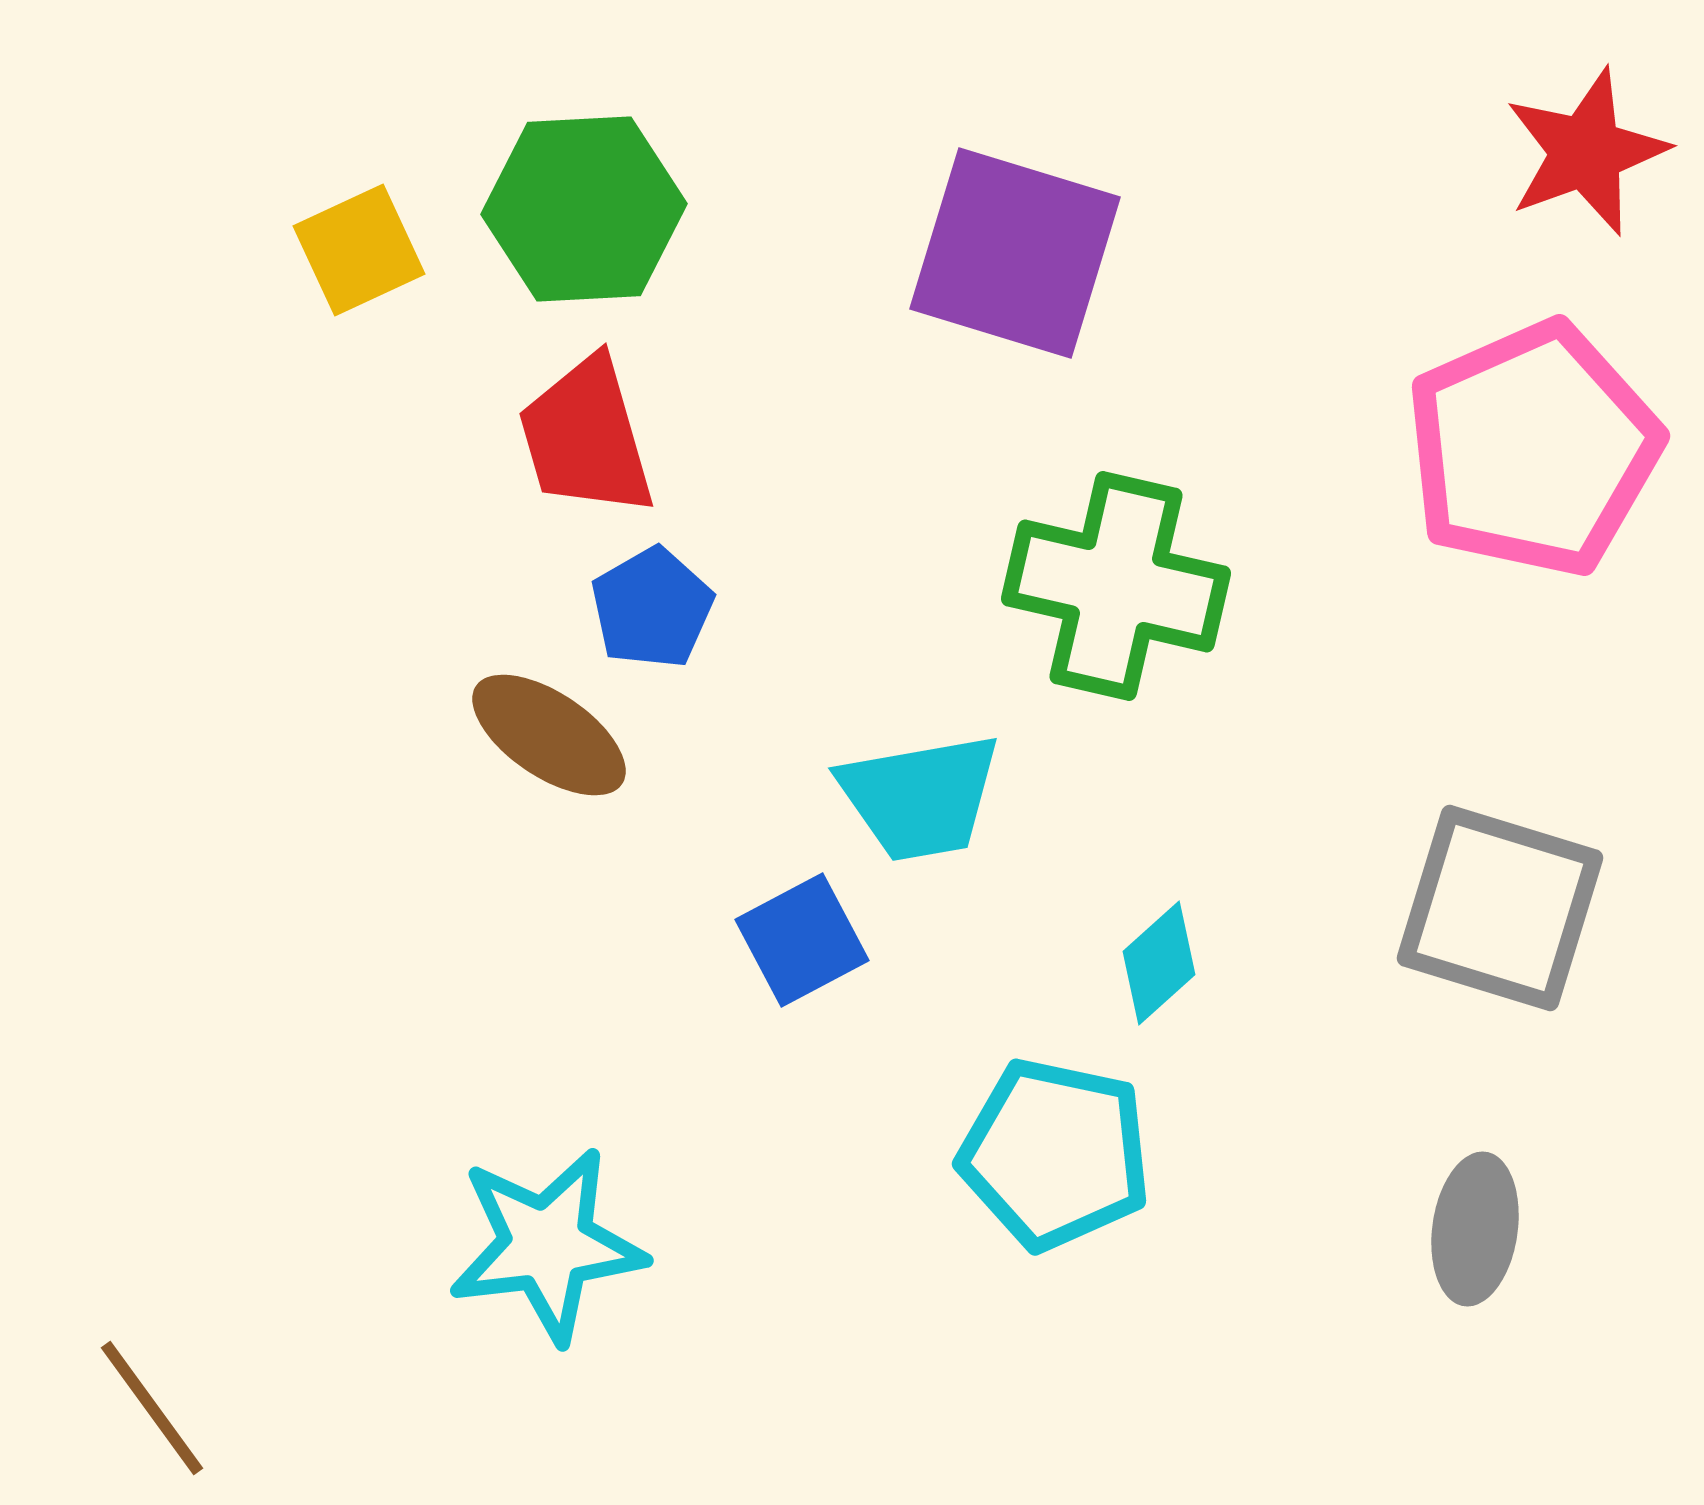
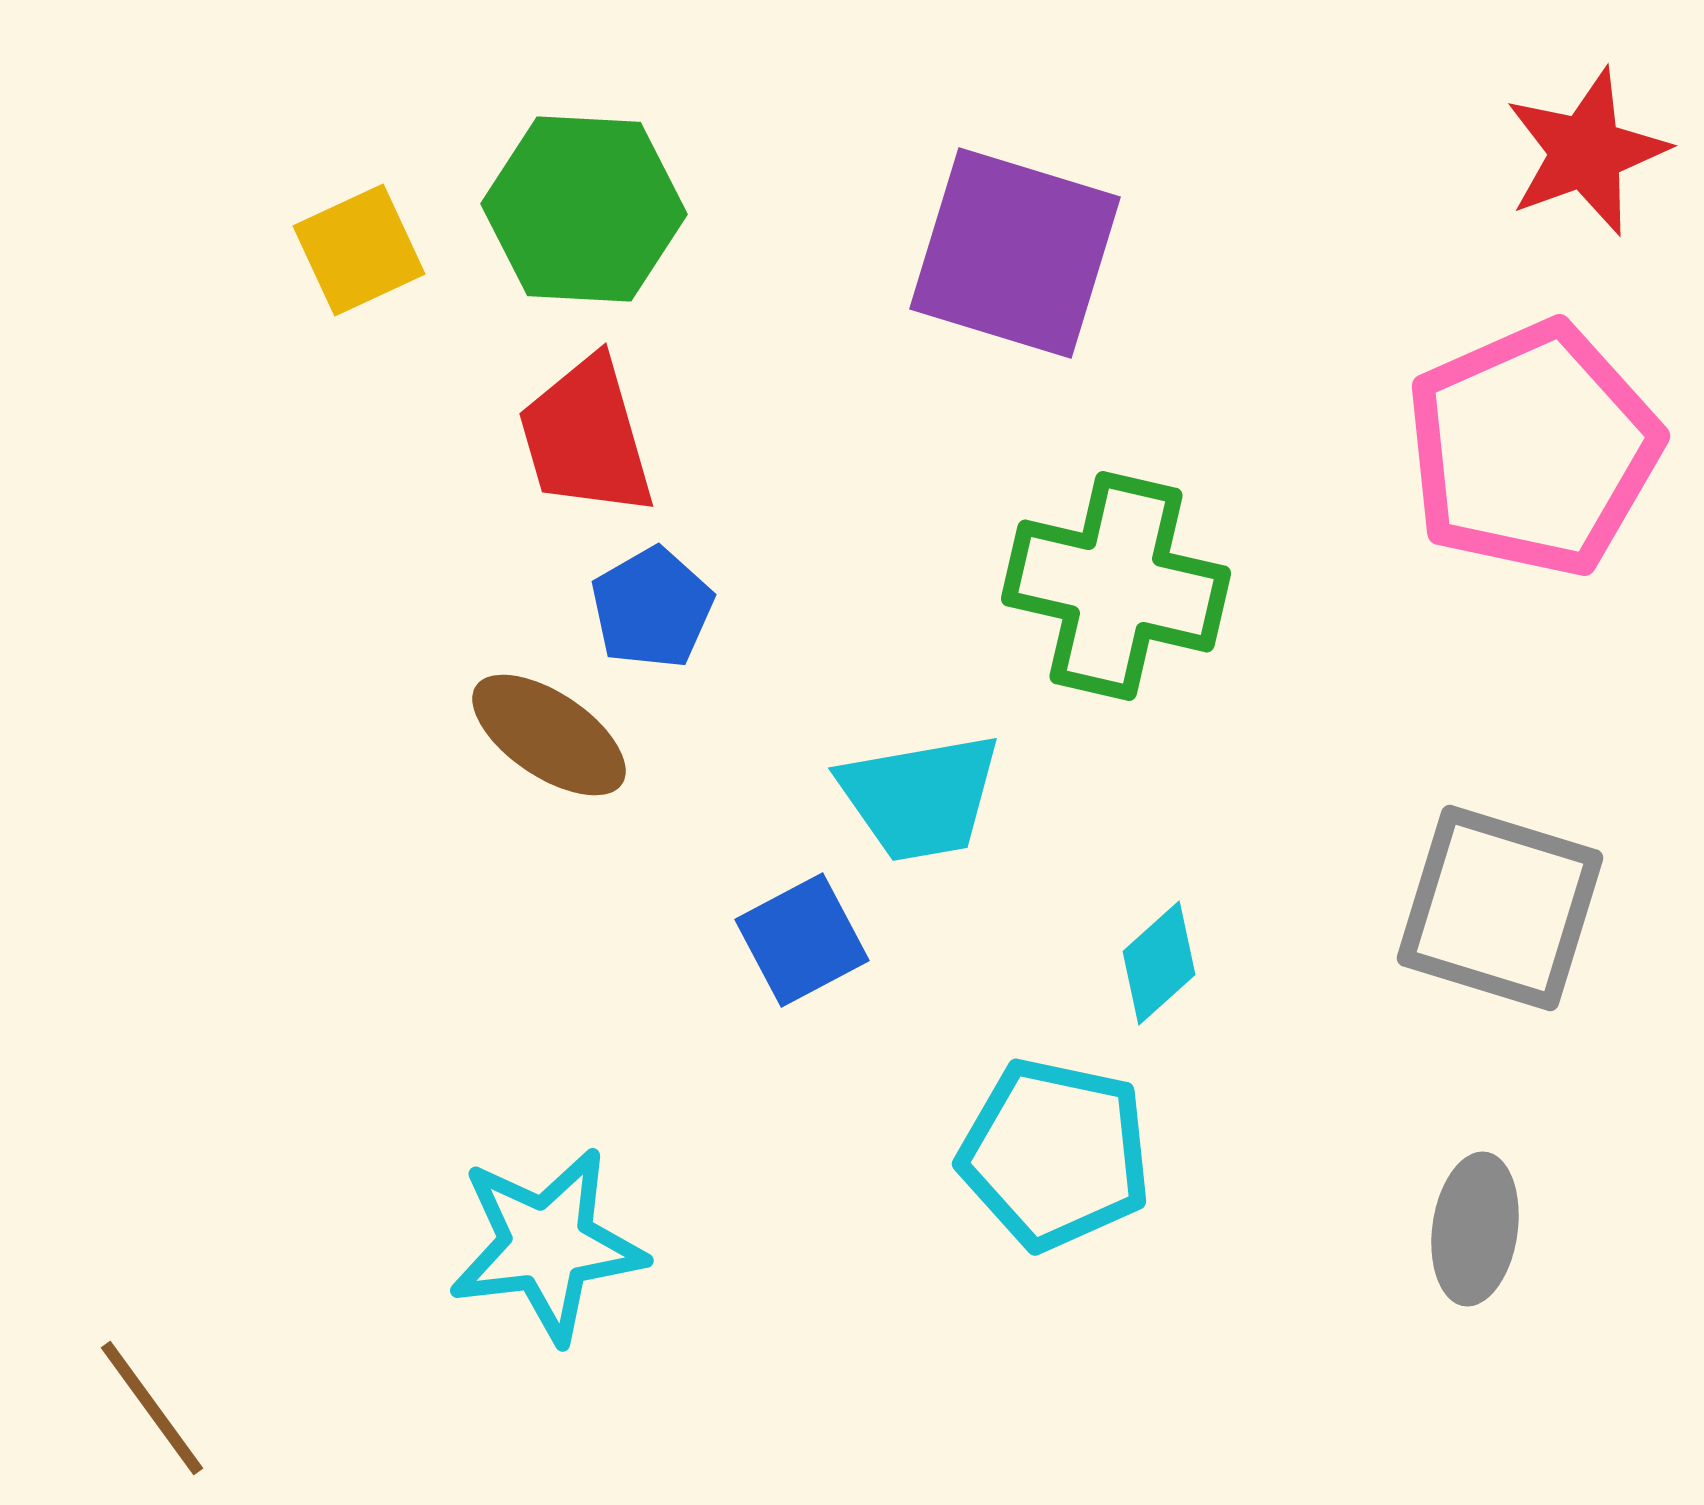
green hexagon: rotated 6 degrees clockwise
